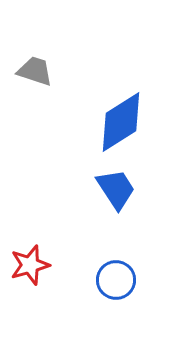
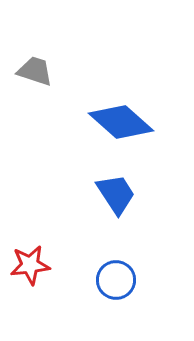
blue diamond: rotated 74 degrees clockwise
blue trapezoid: moved 5 px down
red star: rotated 9 degrees clockwise
